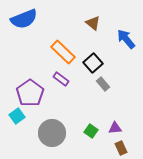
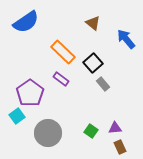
blue semicircle: moved 2 px right, 3 px down; rotated 12 degrees counterclockwise
gray circle: moved 4 px left
brown rectangle: moved 1 px left, 1 px up
